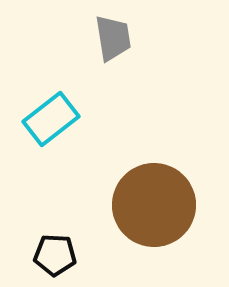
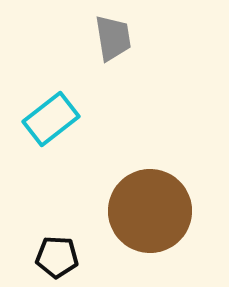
brown circle: moved 4 px left, 6 px down
black pentagon: moved 2 px right, 2 px down
